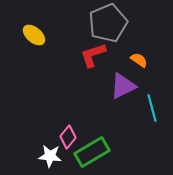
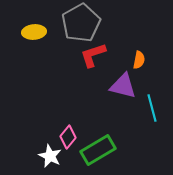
gray pentagon: moved 27 px left; rotated 6 degrees counterclockwise
yellow ellipse: moved 3 px up; rotated 45 degrees counterclockwise
orange semicircle: rotated 66 degrees clockwise
purple triangle: rotated 40 degrees clockwise
green rectangle: moved 6 px right, 2 px up
white star: rotated 20 degrees clockwise
